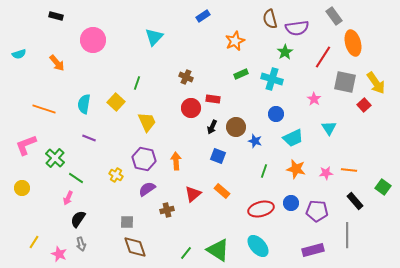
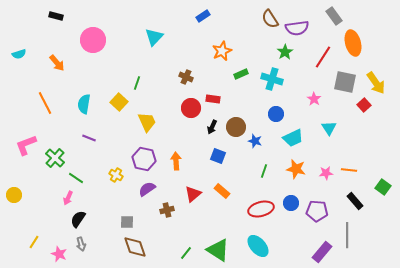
brown semicircle at (270, 19): rotated 18 degrees counterclockwise
orange star at (235, 41): moved 13 px left, 10 px down
yellow square at (116, 102): moved 3 px right
orange line at (44, 109): moved 1 px right, 6 px up; rotated 45 degrees clockwise
yellow circle at (22, 188): moved 8 px left, 7 px down
purple rectangle at (313, 250): moved 9 px right, 2 px down; rotated 35 degrees counterclockwise
